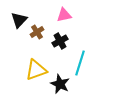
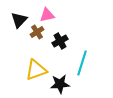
pink triangle: moved 17 px left
cyan line: moved 2 px right
black star: rotated 30 degrees counterclockwise
